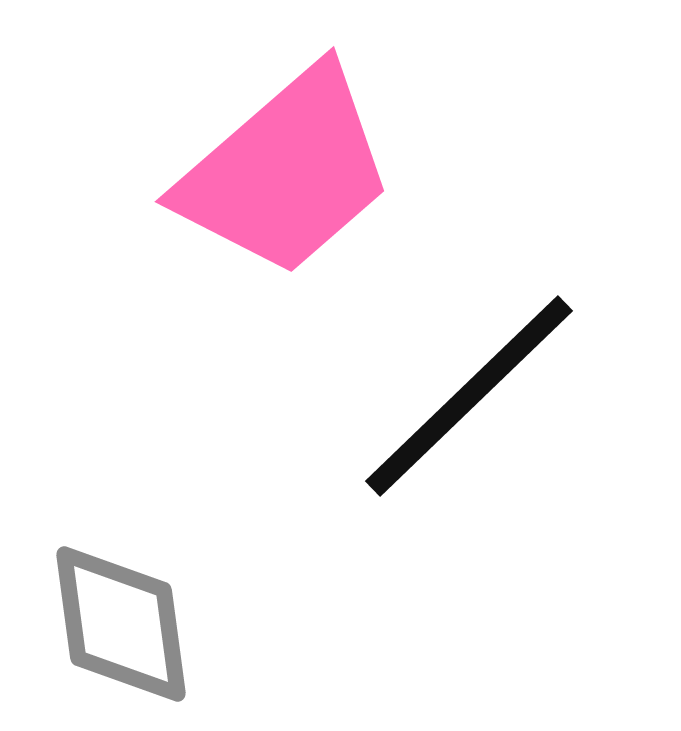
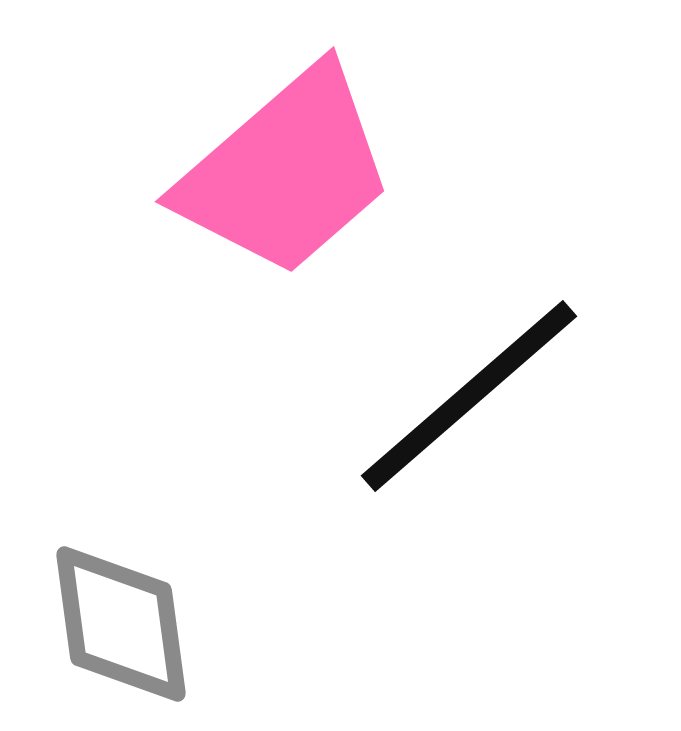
black line: rotated 3 degrees clockwise
